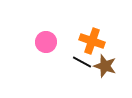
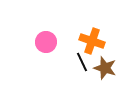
black line: rotated 36 degrees clockwise
brown star: moved 2 px down
